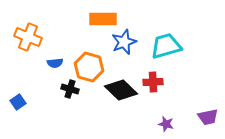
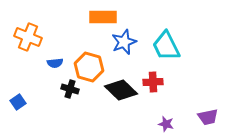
orange rectangle: moved 2 px up
cyan trapezoid: rotated 100 degrees counterclockwise
